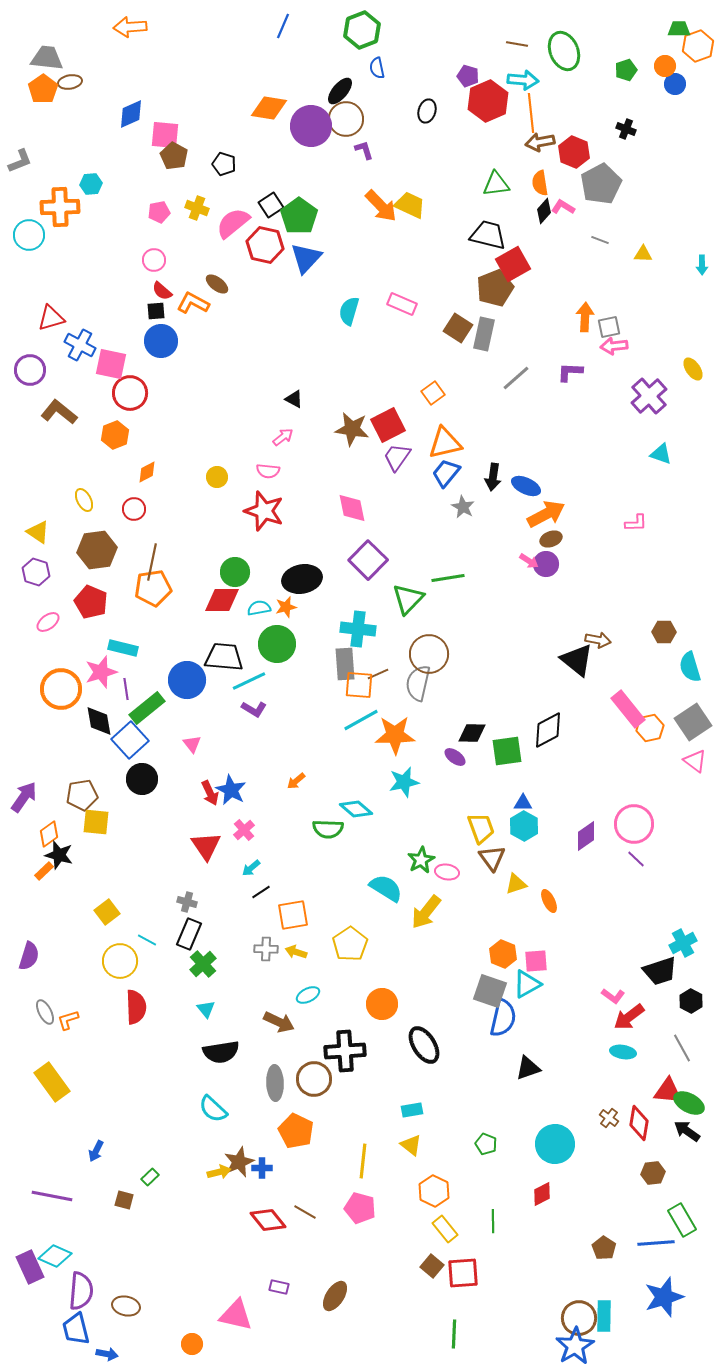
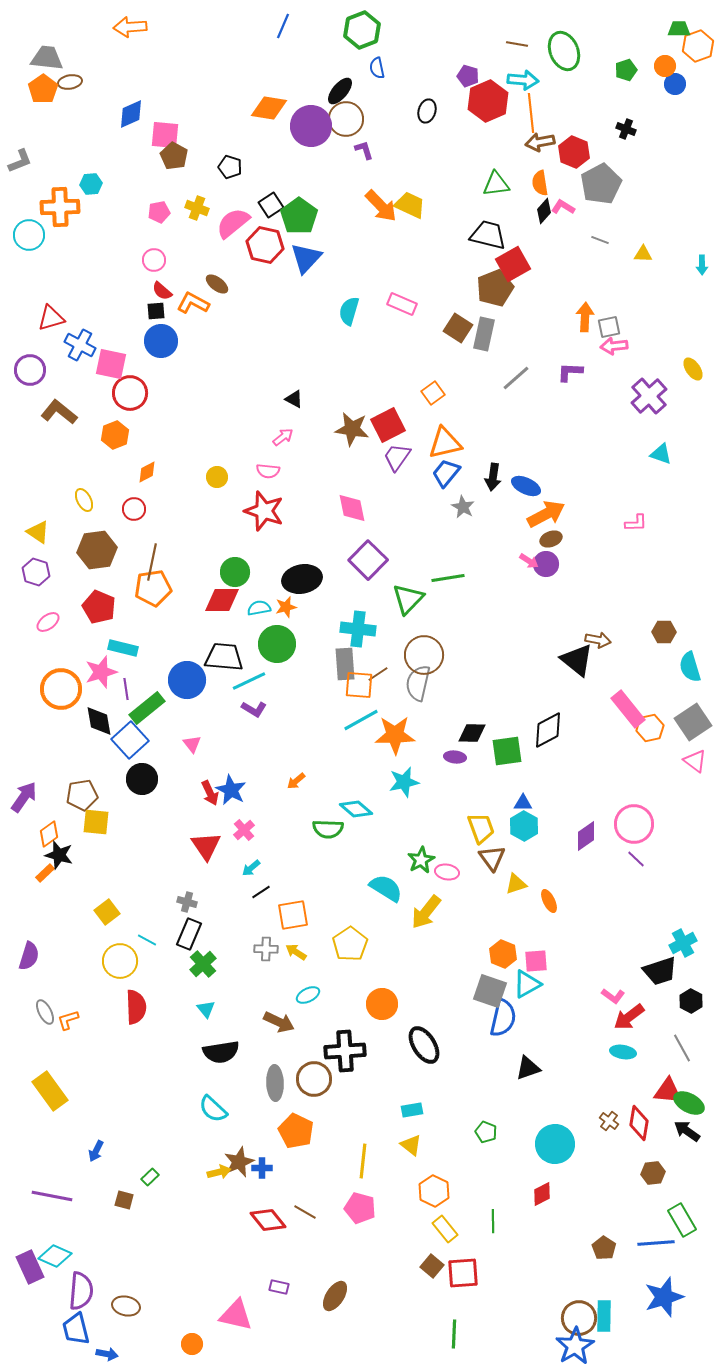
black pentagon at (224, 164): moved 6 px right, 3 px down
red pentagon at (91, 602): moved 8 px right, 5 px down
brown circle at (429, 654): moved 5 px left, 1 px down
brown line at (378, 674): rotated 10 degrees counterclockwise
purple ellipse at (455, 757): rotated 30 degrees counterclockwise
orange rectangle at (44, 871): moved 1 px right, 2 px down
yellow arrow at (296, 952): rotated 15 degrees clockwise
yellow rectangle at (52, 1082): moved 2 px left, 9 px down
brown cross at (609, 1118): moved 3 px down
green pentagon at (486, 1144): moved 12 px up
